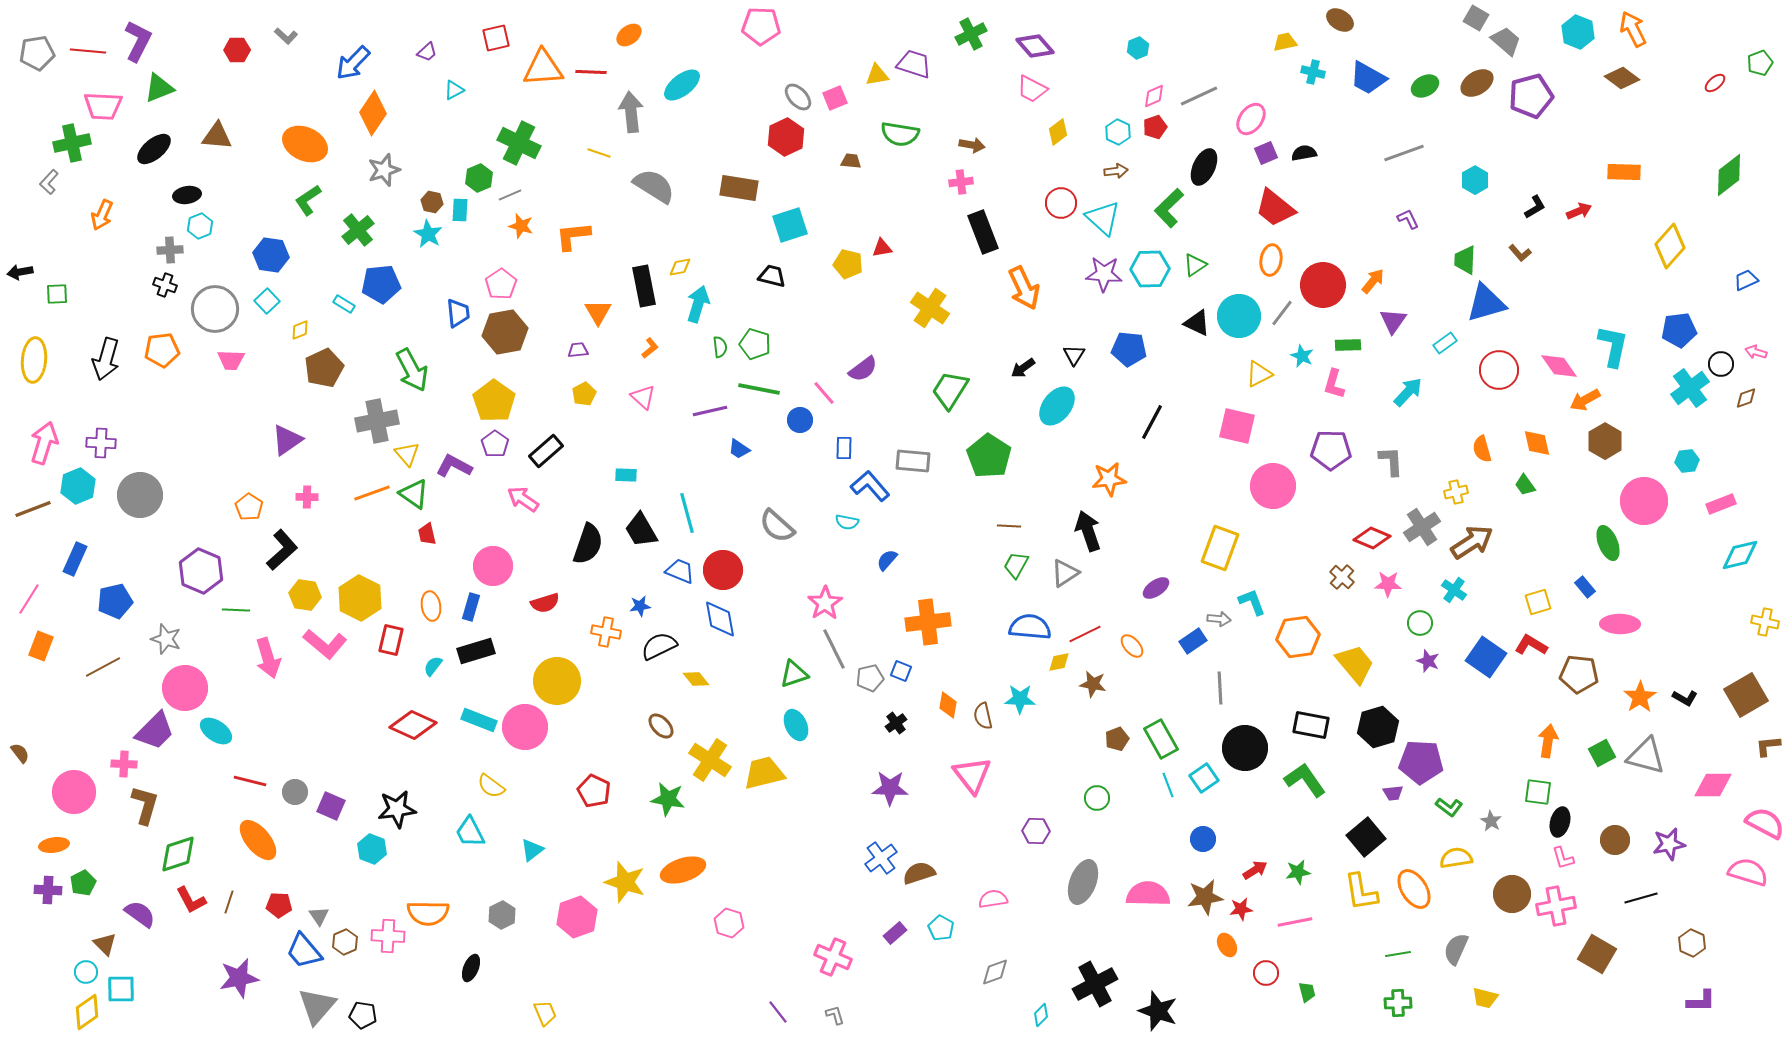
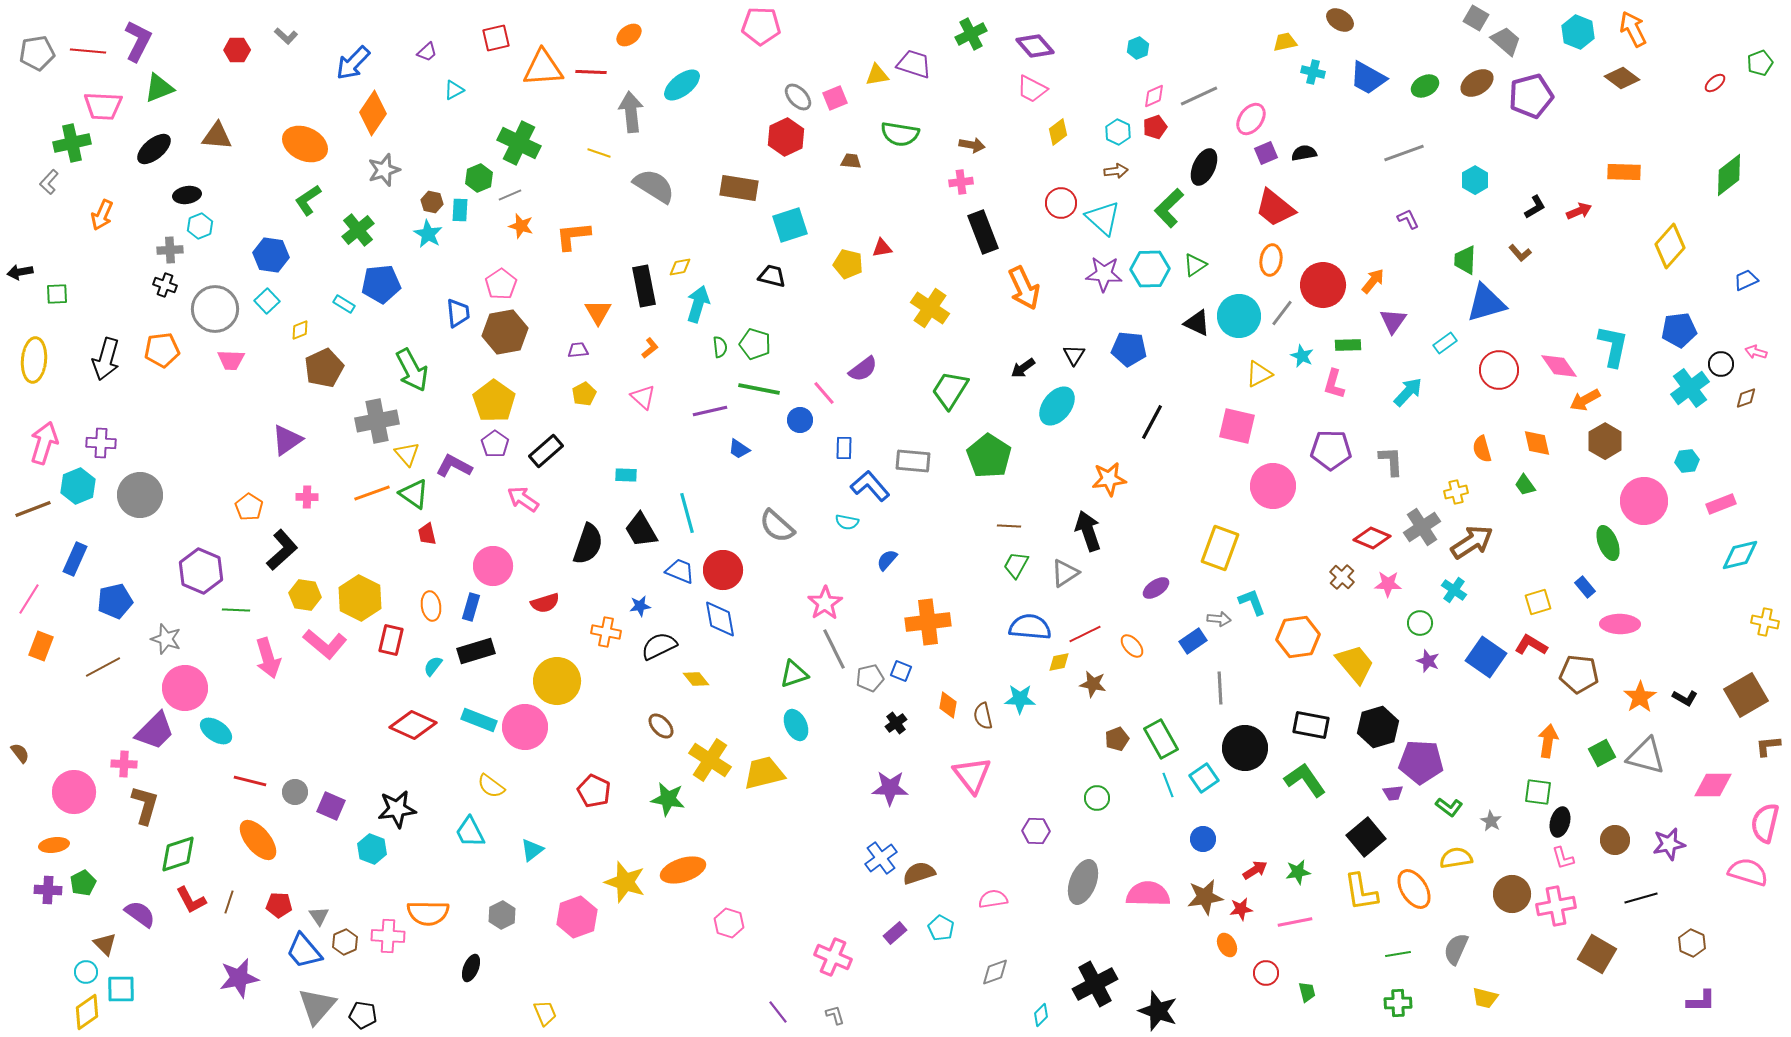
pink semicircle at (1765, 823): rotated 105 degrees counterclockwise
